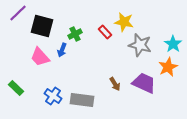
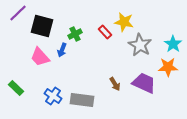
gray star: rotated 15 degrees clockwise
orange star: rotated 24 degrees clockwise
